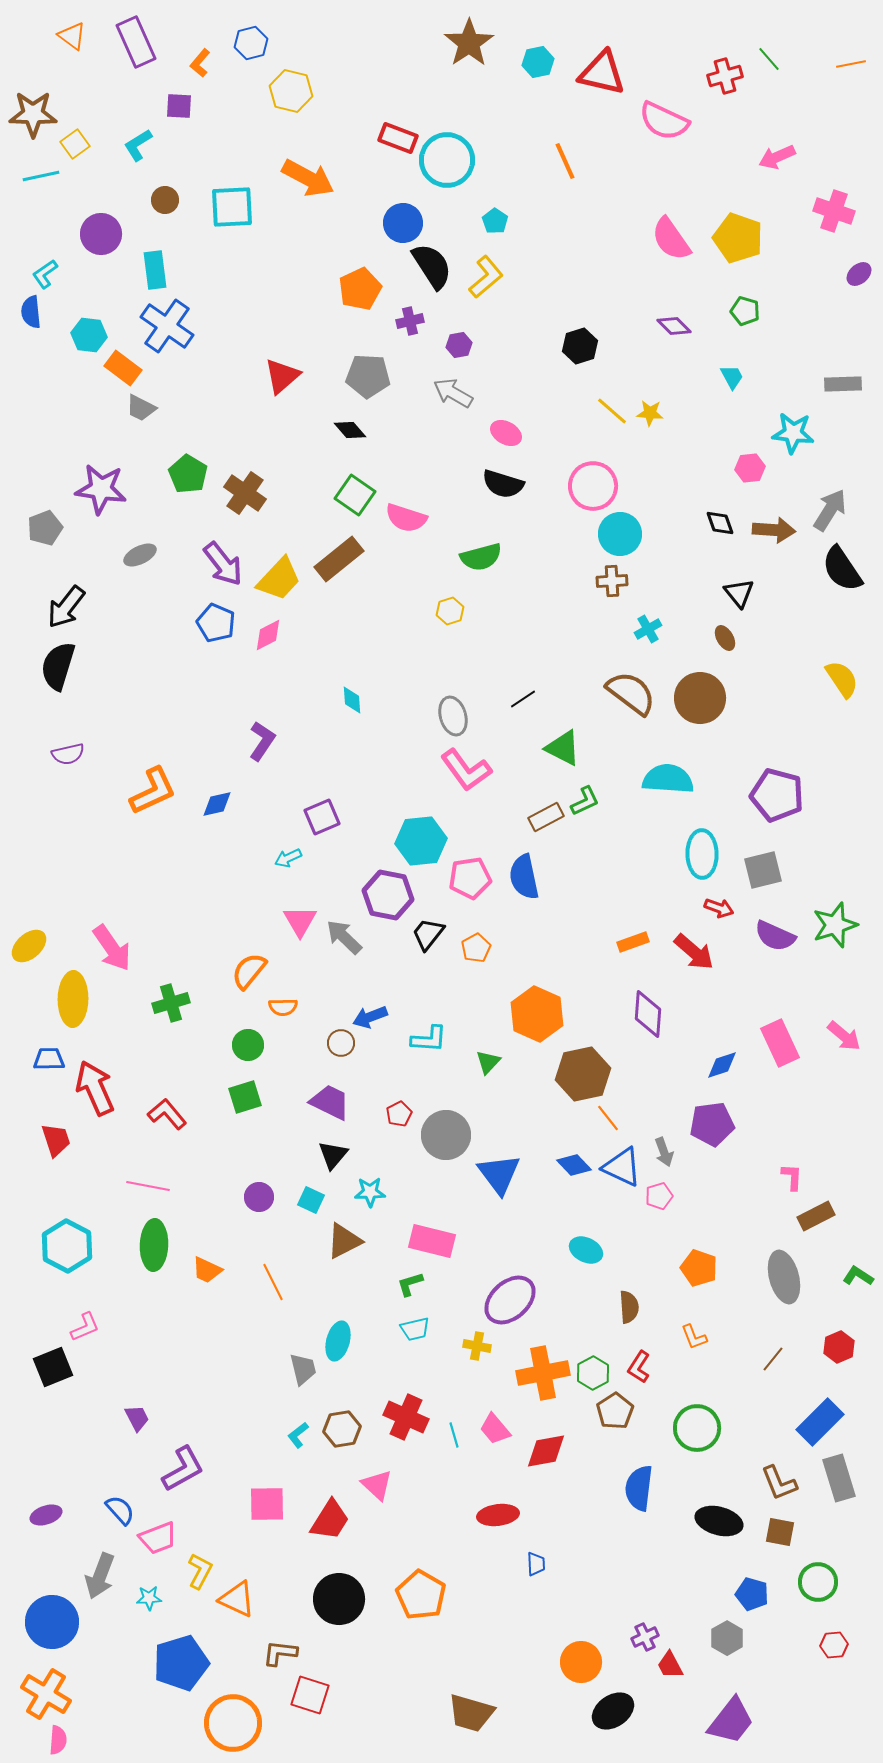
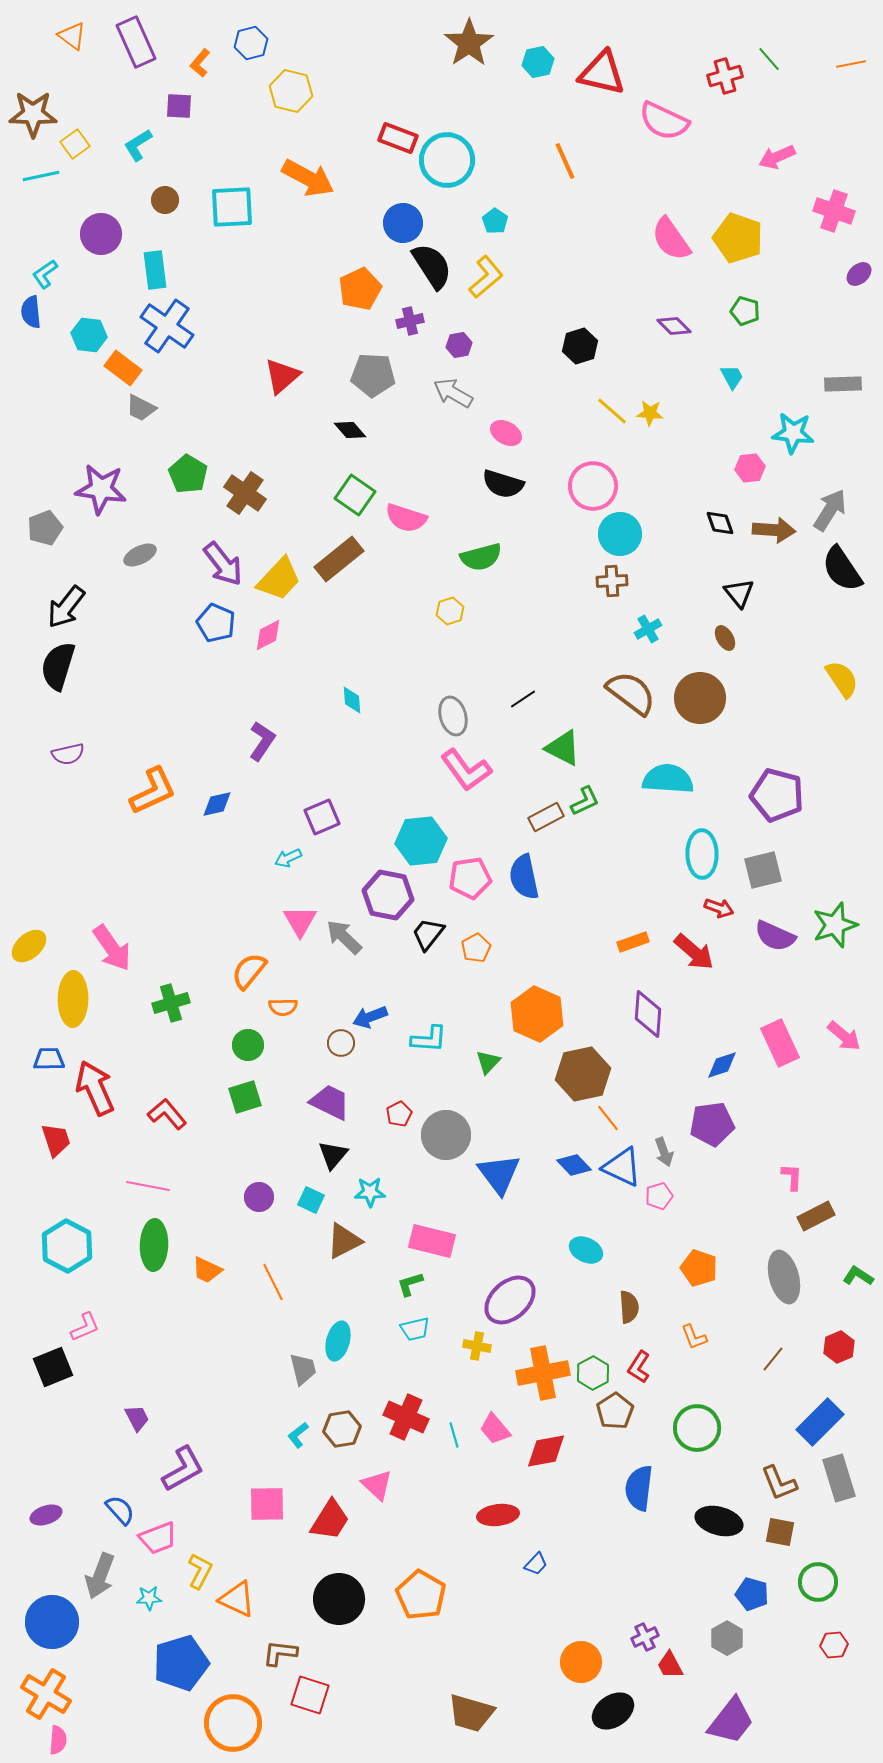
gray pentagon at (368, 376): moved 5 px right, 1 px up
blue trapezoid at (536, 1564): rotated 45 degrees clockwise
